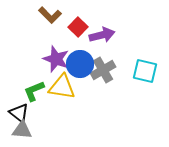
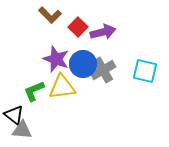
purple arrow: moved 1 px right, 3 px up
blue circle: moved 3 px right
yellow triangle: rotated 16 degrees counterclockwise
black triangle: moved 5 px left, 2 px down
